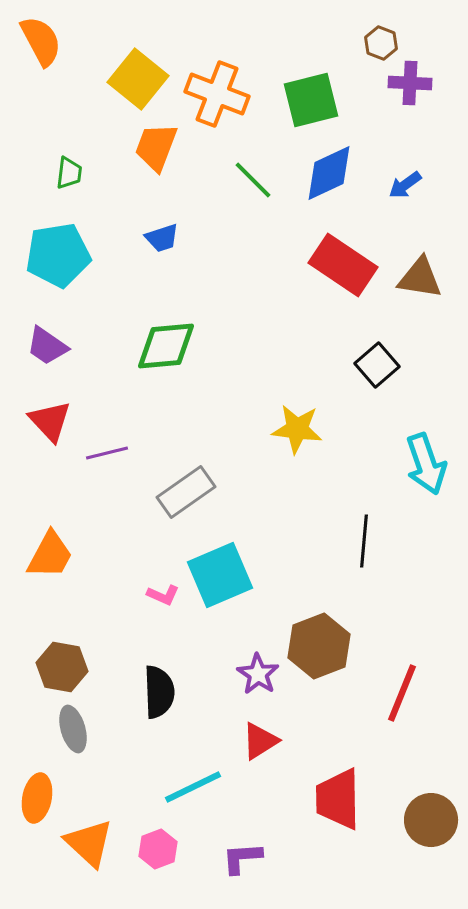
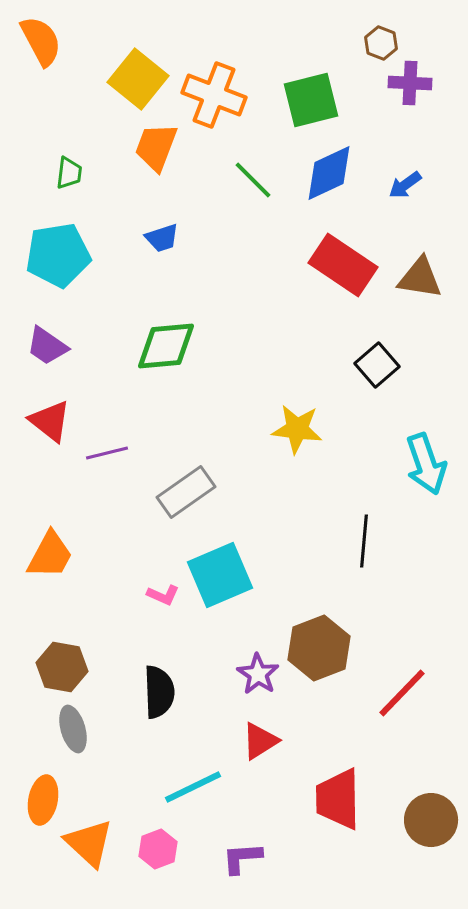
orange cross at (217, 94): moved 3 px left, 1 px down
red triangle at (50, 421): rotated 9 degrees counterclockwise
brown hexagon at (319, 646): moved 2 px down
red line at (402, 693): rotated 22 degrees clockwise
orange ellipse at (37, 798): moved 6 px right, 2 px down
